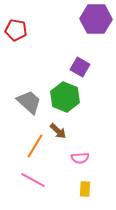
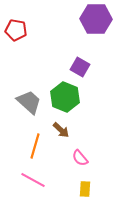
brown arrow: moved 3 px right, 1 px up
orange line: rotated 15 degrees counterclockwise
pink semicircle: rotated 54 degrees clockwise
